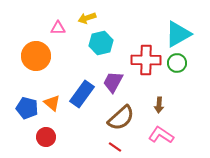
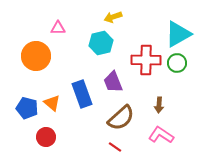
yellow arrow: moved 26 px right, 1 px up
purple trapezoid: rotated 50 degrees counterclockwise
blue rectangle: rotated 56 degrees counterclockwise
